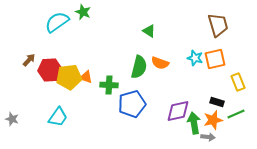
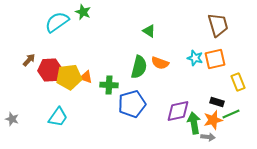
green line: moved 5 px left
